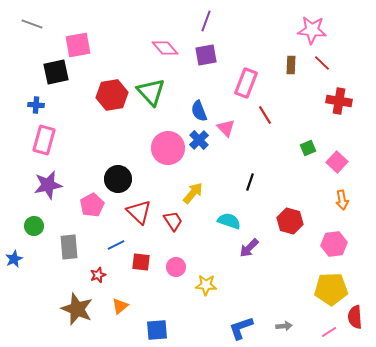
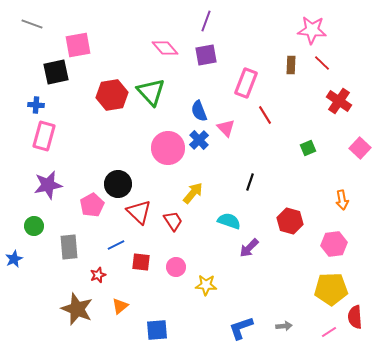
red cross at (339, 101): rotated 25 degrees clockwise
pink rectangle at (44, 140): moved 4 px up
pink square at (337, 162): moved 23 px right, 14 px up
black circle at (118, 179): moved 5 px down
